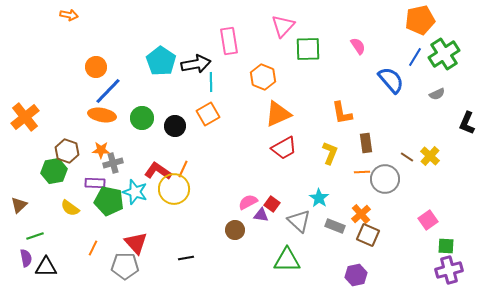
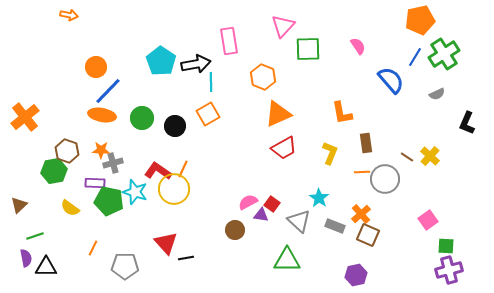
red triangle at (136, 243): moved 30 px right
